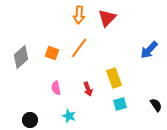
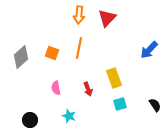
orange line: rotated 25 degrees counterclockwise
black semicircle: moved 1 px left
